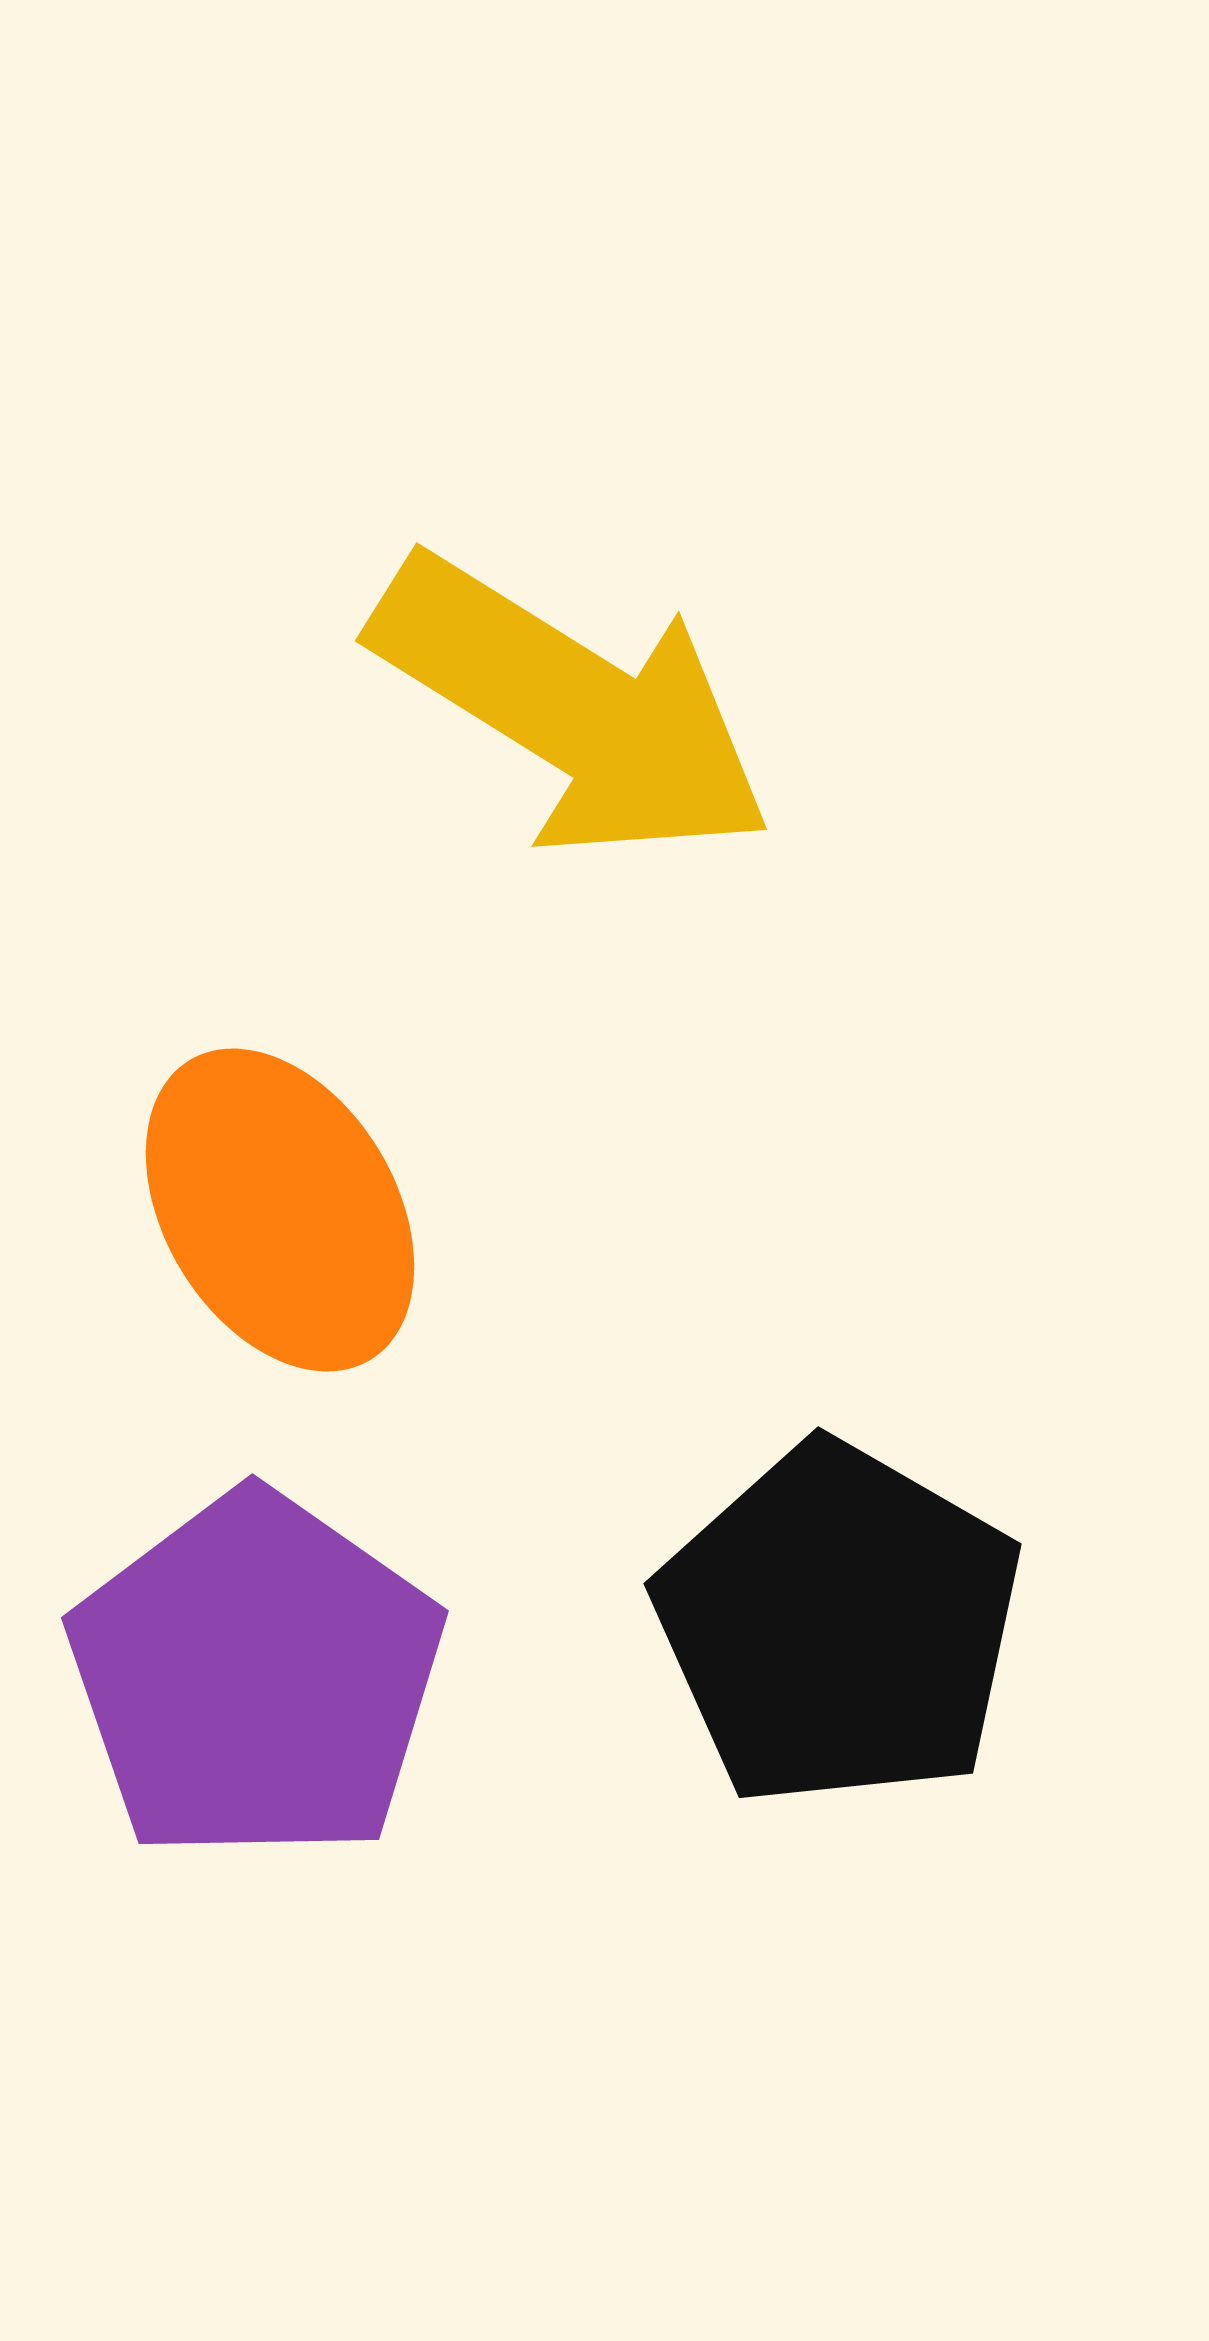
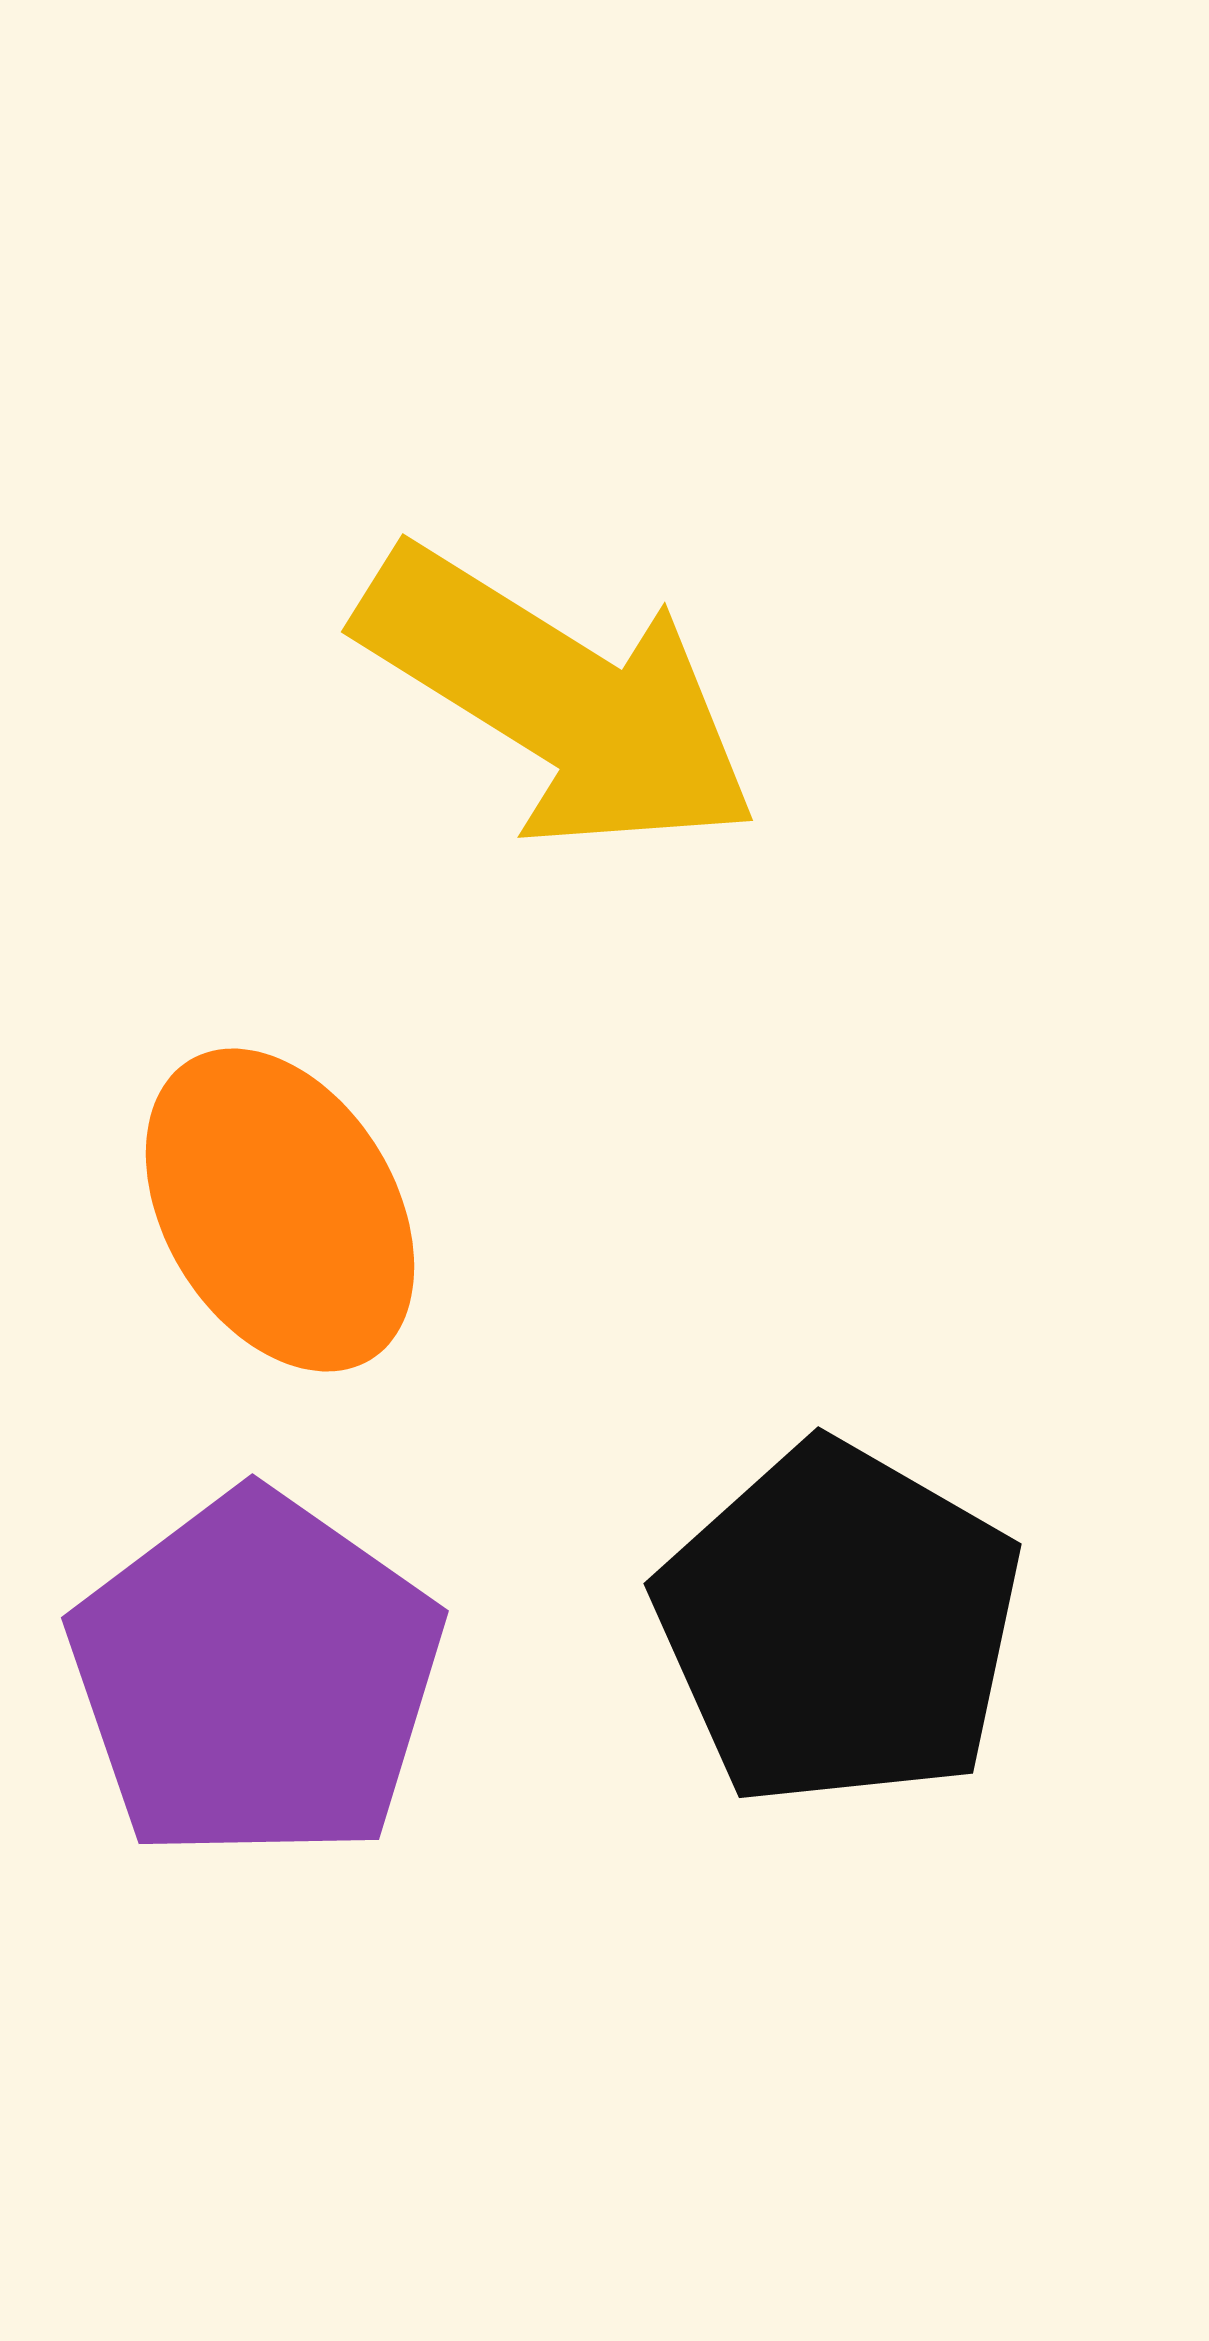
yellow arrow: moved 14 px left, 9 px up
